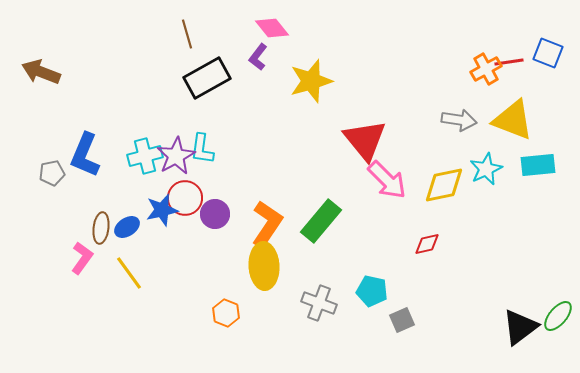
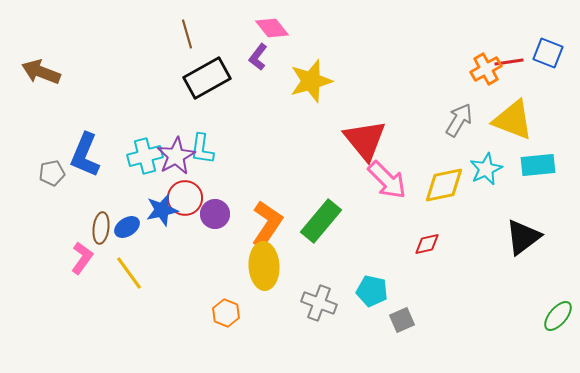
gray arrow: rotated 68 degrees counterclockwise
black triangle: moved 3 px right, 90 px up
